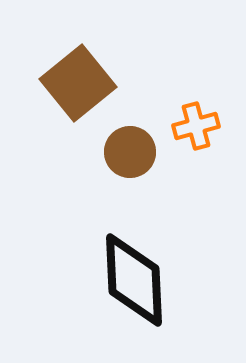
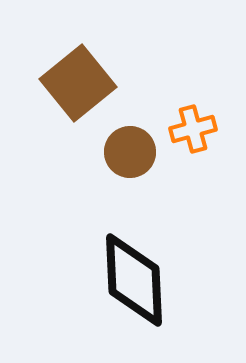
orange cross: moved 3 px left, 3 px down
